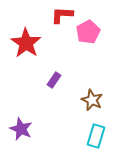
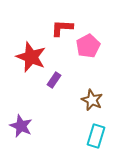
red L-shape: moved 13 px down
pink pentagon: moved 14 px down
red star: moved 5 px right, 14 px down; rotated 12 degrees counterclockwise
purple star: moved 3 px up
